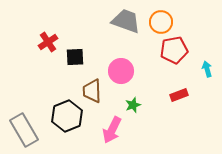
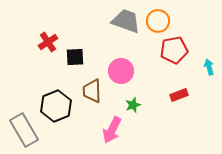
orange circle: moved 3 px left, 1 px up
cyan arrow: moved 2 px right, 2 px up
black hexagon: moved 11 px left, 10 px up
